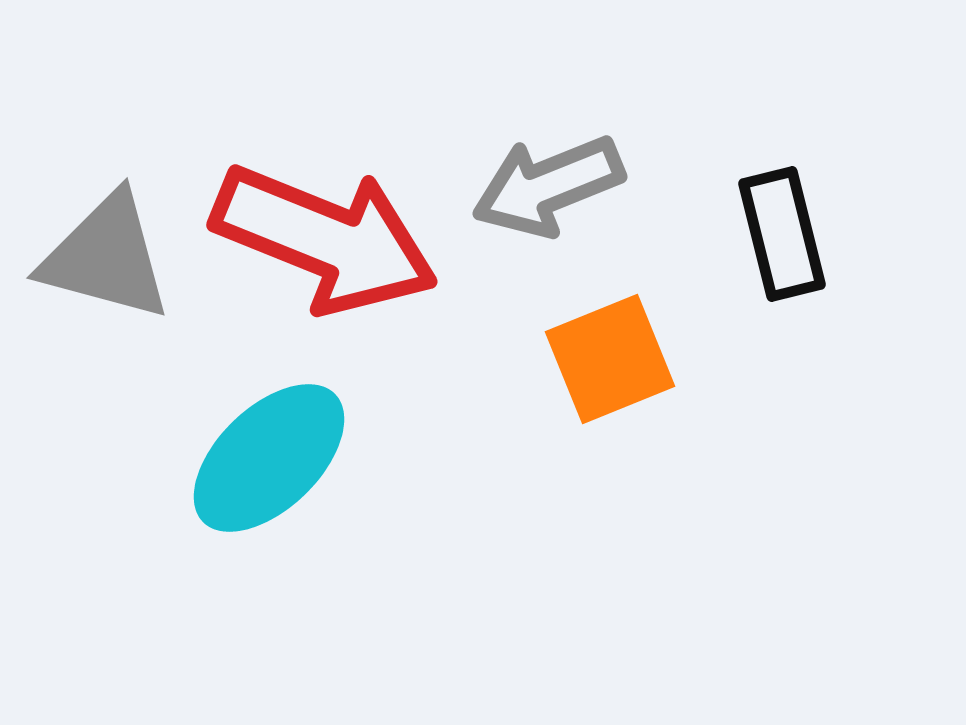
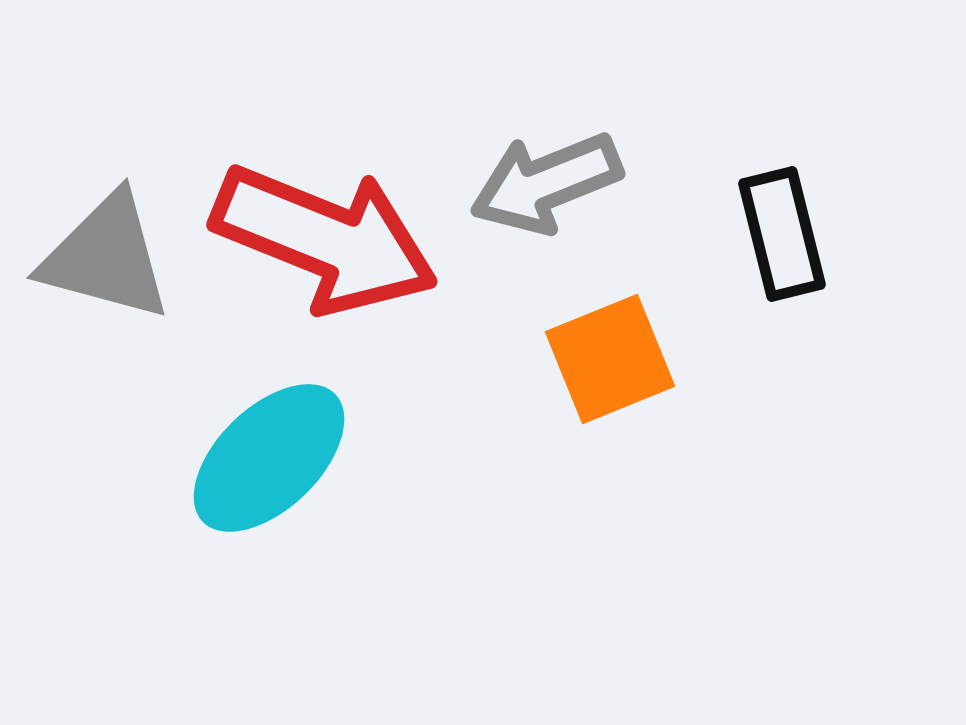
gray arrow: moved 2 px left, 3 px up
